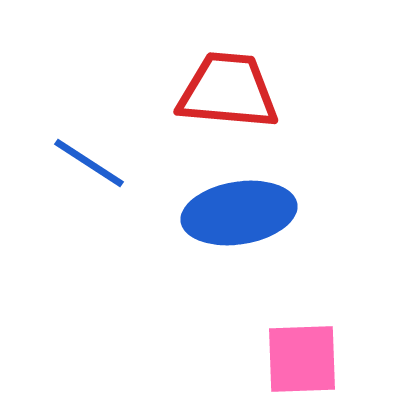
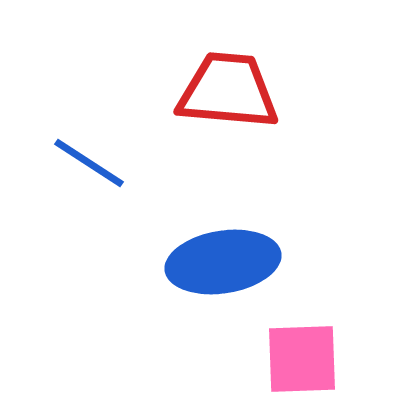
blue ellipse: moved 16 px left, 49 px down
